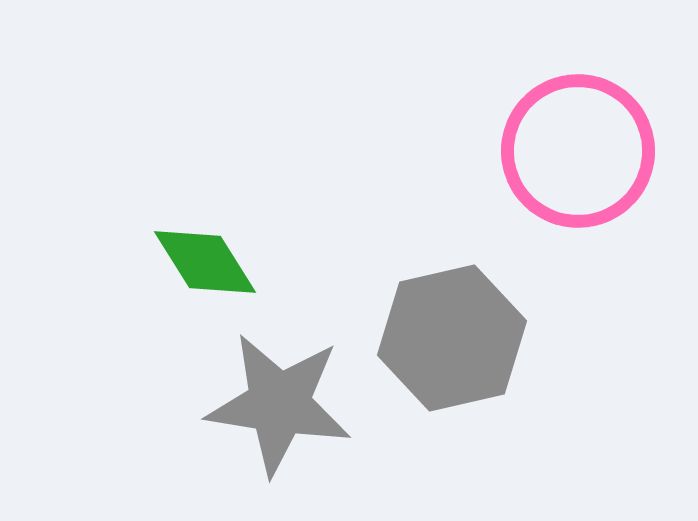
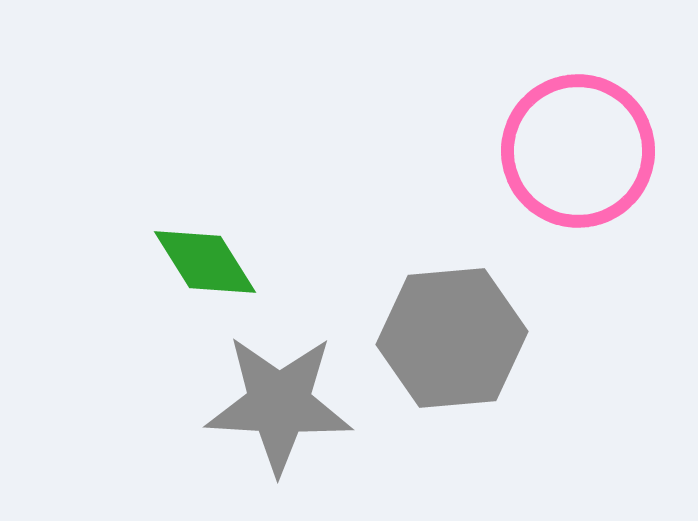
gray hexagon: rotated 8 degrees clockwise
gray star: rotated 6 degrees counterclockwise
